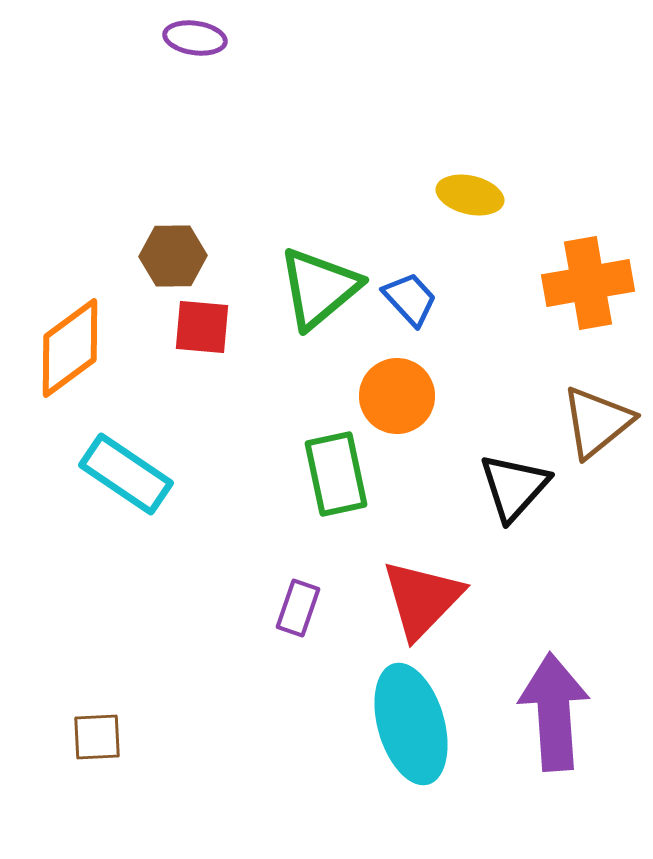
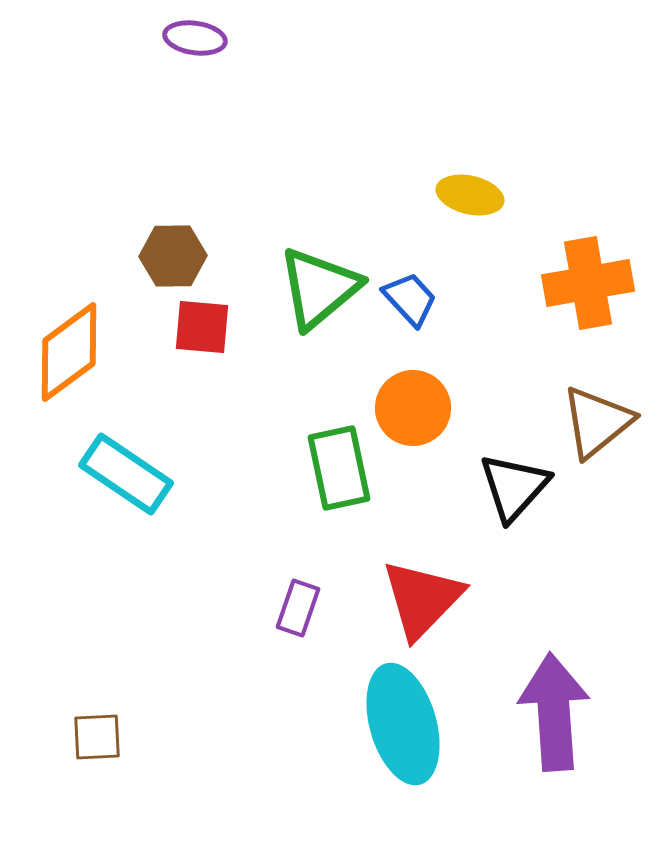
orange diamond: moved 1 px left, 4 px down
orange circle: moved 16 px right, 12 px down
green rectangle: moved 3 px right, 6 px up
cyan ellipse: moved 8 px left
